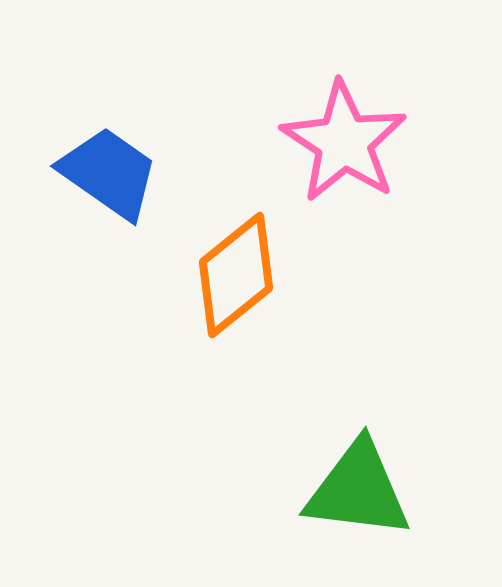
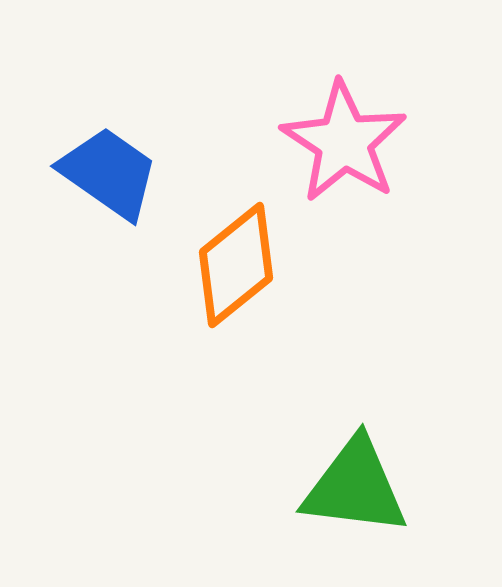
orange diamond: moved 10 px up
green triangle: moved 3 px left, 3 px up
